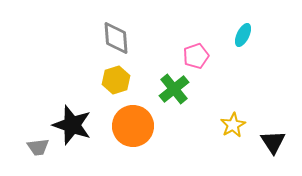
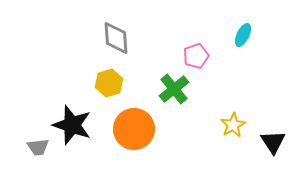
yellow hexagon: moved 7 px left, 3 px down
orange circle: moved 1 px right, 3 px down
